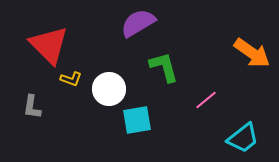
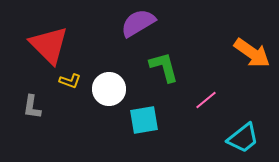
yellow L-shape: moved 1 px left, 2 px down
cyan square: moved 7 px right
